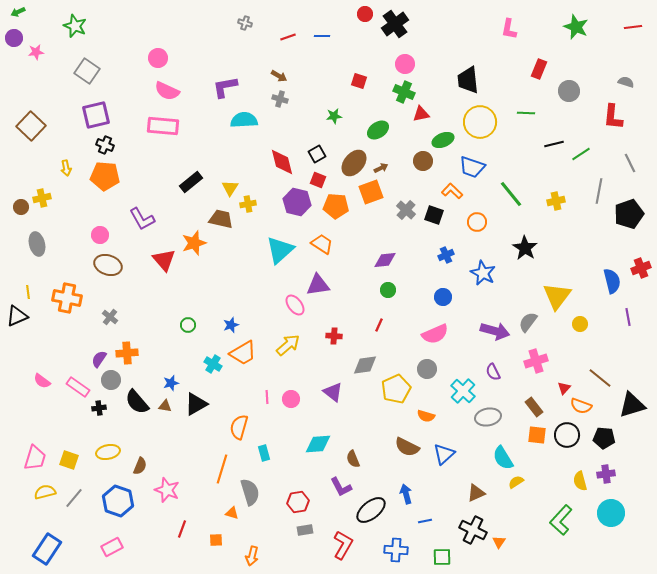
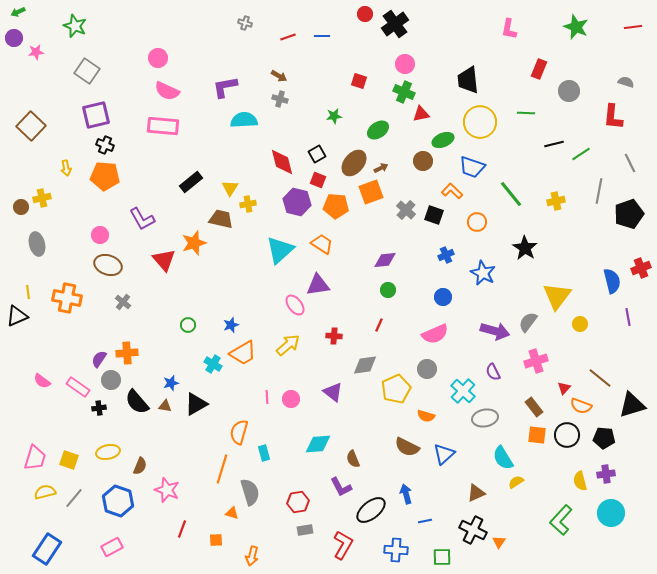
gray cross at (110, 317): moved 13 px right, 15 px up
gray ellipse at (488, 417): moved 3 px left, 1 px down
orange semicircle at (239, 427): moved 5 px down
